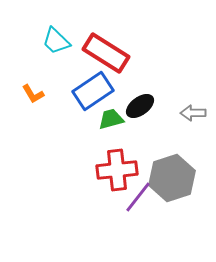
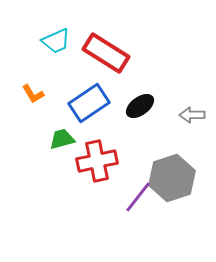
cyan trapezoid: rotated 68 degrees counterclockwise
blue rectangle: moved 4 px left, 12 px down
gray arrow: moved 1 px left, 2 px down
green trapezoid: moved 49 px left, 20 px down
red cross: moved 20 px left, 9 px up; rotated 6 degrees counterclockwise
